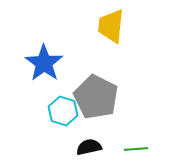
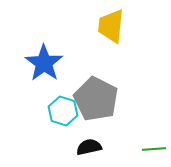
gray pentagon: moved 2 px down
green line: moved 18 px right
